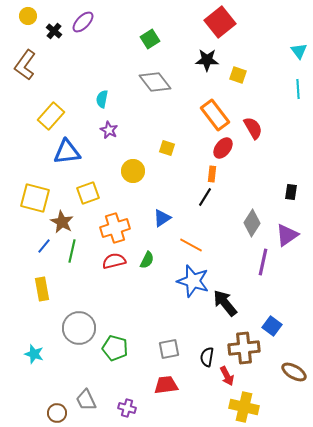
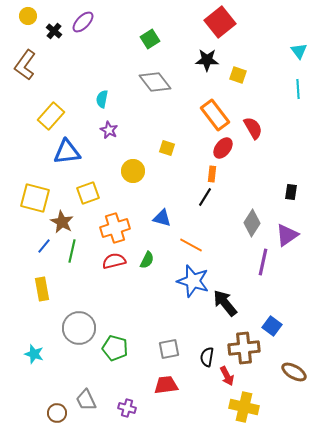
blue triangle at (162, 218): rotated 48 degrees clockwise
